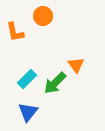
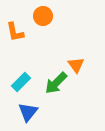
cyan rectangle: moved 6 px left, 3 px down
green arrow: moved 1 px right
